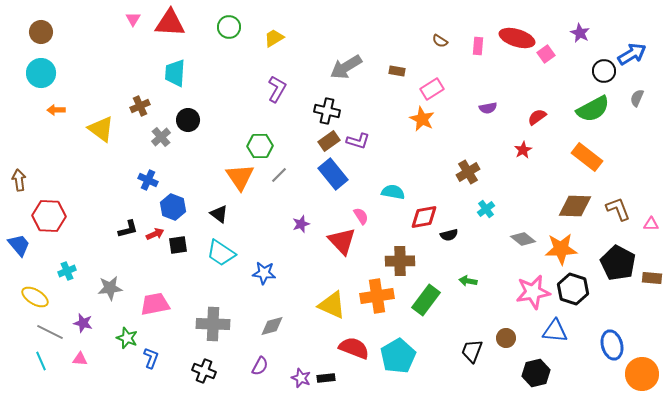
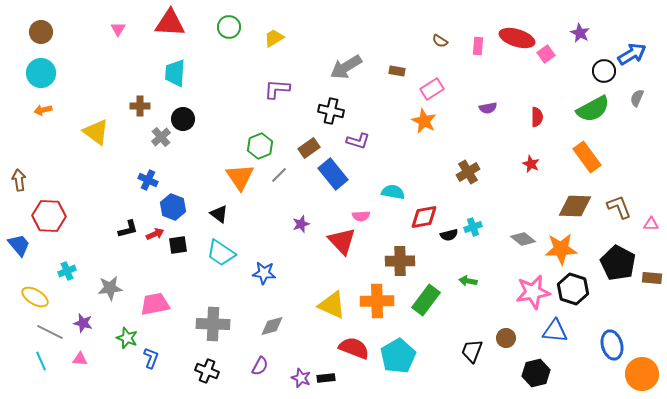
pink triangle at (133, 19): moved 15 px left, 10 px down
purple L-shape at (277, 89): rotated 116 degrees counterclockwise
brown cross at (140, 106): rotated 24 degrees clockwise
orange arrow at (56, 110): moved 13 px left; rotated 12 degrees counterclockwise
black cross at (327, 111): moved 4 px right
red semicircle at (537, 117): rotated 126 degrees clockwise
orange star at (422, 119): moved 2 px right, 2 px down
black circle at (188, 120): moved 5 px left, 1 px up
yellow triangle at (101, 129): moved 5 px left, 3 px down
brown rectangle at (329, 141): moved 20 px left, 7 px down
green hexagon at (260, 146): rotated 20 degrees counterclockwise
red star at (523, 150): moved 8 px right, 14 px down; rotated 18 degrees counterclockwise
orange rectangle at (587, 157): rotated 16 degrees clockwise
cyan cross at (486, 209): moved 13 px left, 18 px down; rotated 18 degrees clockwise
brown L-shape at (618, 209): moved 1 px right, 2 px up
pink semicircle at (361, 216): rotated 120 degrees clockwise
orange cross at (377, 296): moved 5 px down; rotated 8 degrees clockwise
black cross at (204, 371): moved 3 px right
